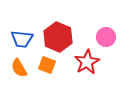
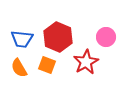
red star: moved 1 px left
